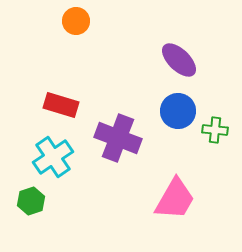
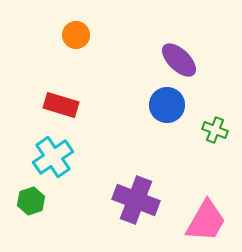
orange circle: moved 14 px down
blue circle: moved 11 px left, 6 px up
green cross: rotated 15 degrees clockwise
purple cross: moved 18 px right, 62 px down
pink trapezoid: moved 31 px right, 22 px down
